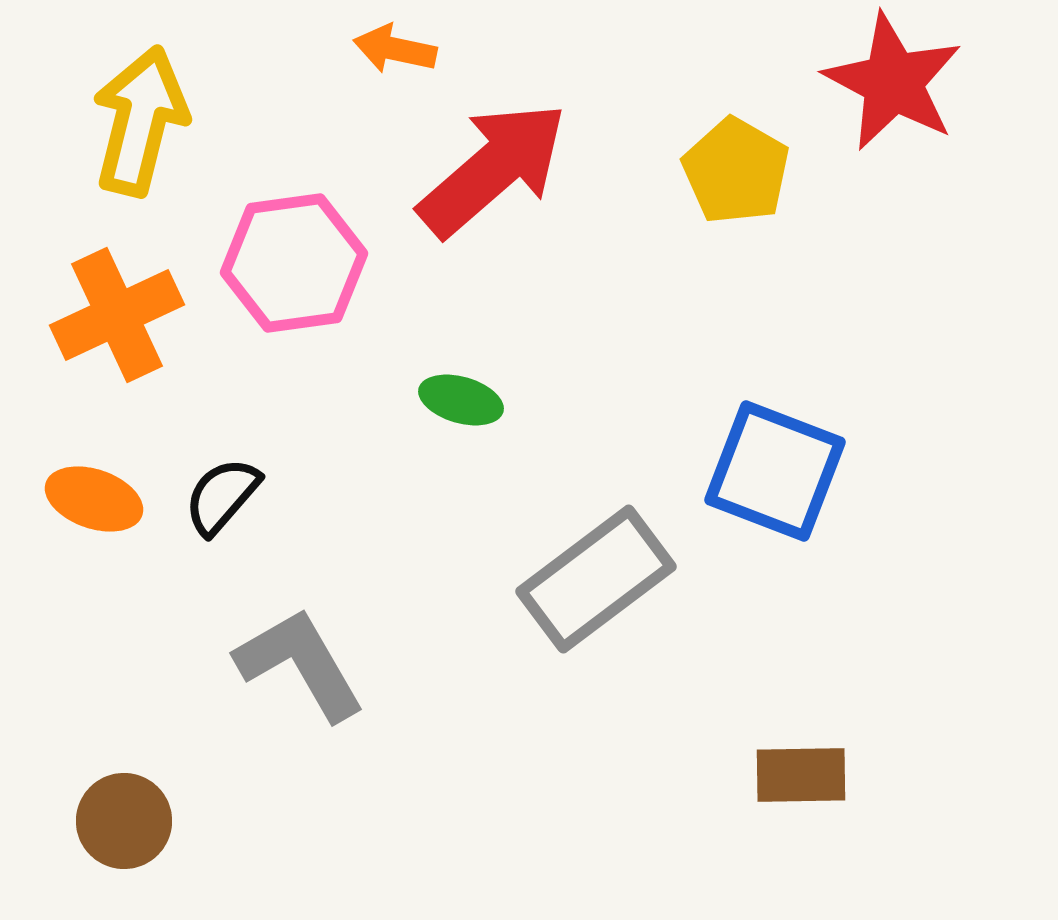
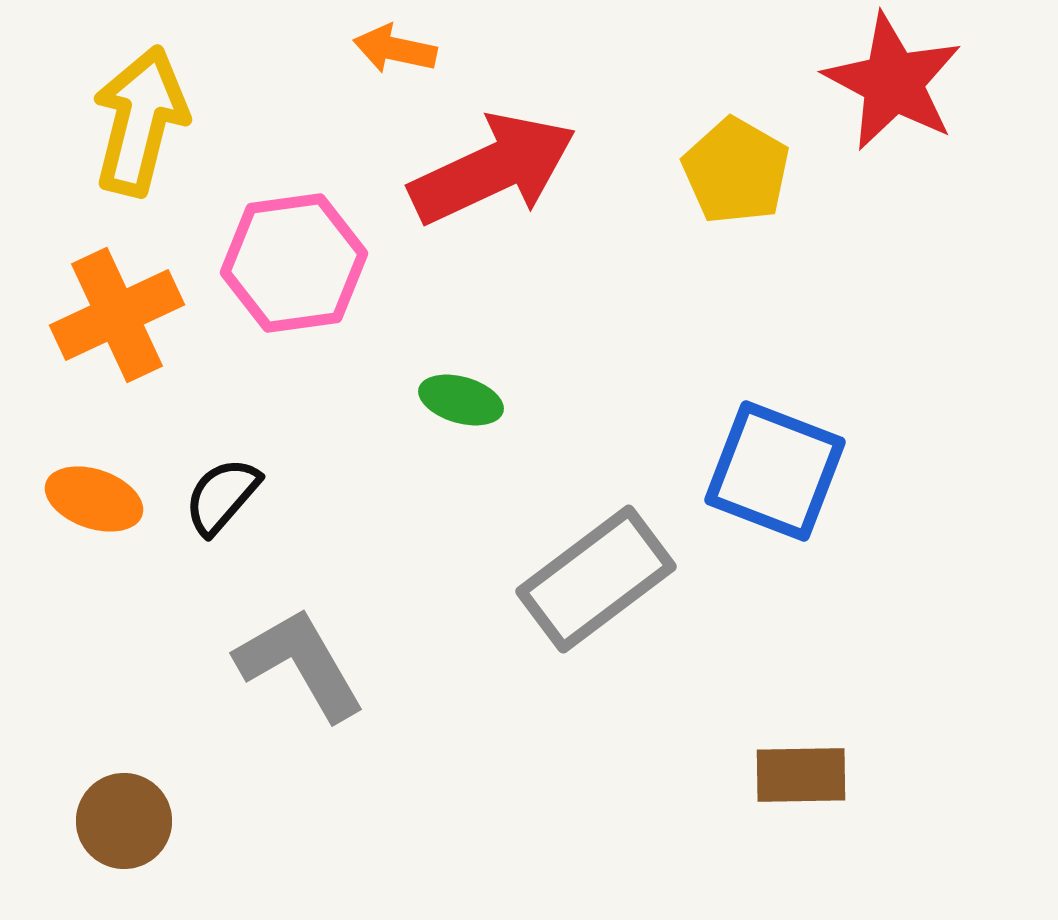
red arrow: rotated 16 degrees clockwise
